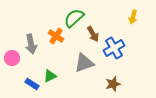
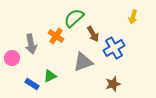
gray triangle: moved 1 px left, 1 px up
